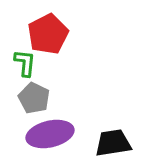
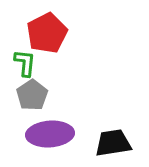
red pentagon: moved 1 px left, 1 px up
gray pentagon: moved 2 px left, 3 px up; rotated 12 degrees clockwise
purple ellipse: rotated 9 degrees clockwise
